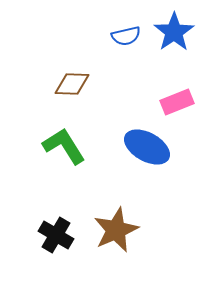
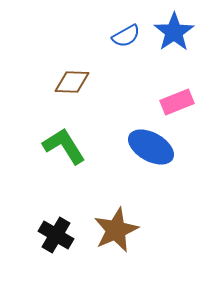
blue semicircle: rotated 16 degrees counterclockwise
brown diamond: moved 2 px up
blue ellipse: moved 4 px right
